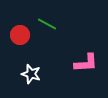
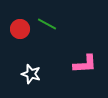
red circle: moved 6 px up
pink L-shape: moved 1 px left, 1 px down
